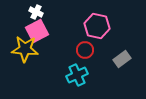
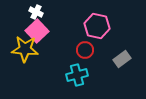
pink square: rotated 15 degrees counterclockwise
cyan cross: rotated 10 degrees clockwise
